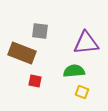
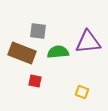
gray square: moved 2 px left
purple triangle: moved 2 px right, 1 px up
green semicircle: moved 16 px left, 19 px up
